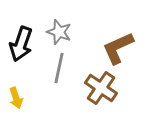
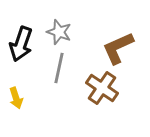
brown cross: moved 1 px right
